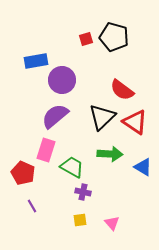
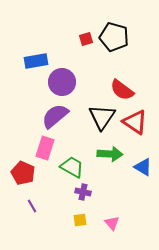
purple circle: moved 2 px down
black triangle: rotated 12 degrees counterclockwise
pink rectangle: moved 1 px left, 2 px up
